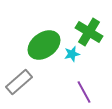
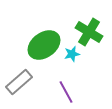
purple line: moved 18 px left
